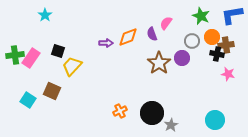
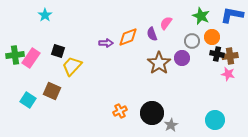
blue L-shape: rotated 20 degrees clockwise
brown cross: moved 4 px right, 11 px down
